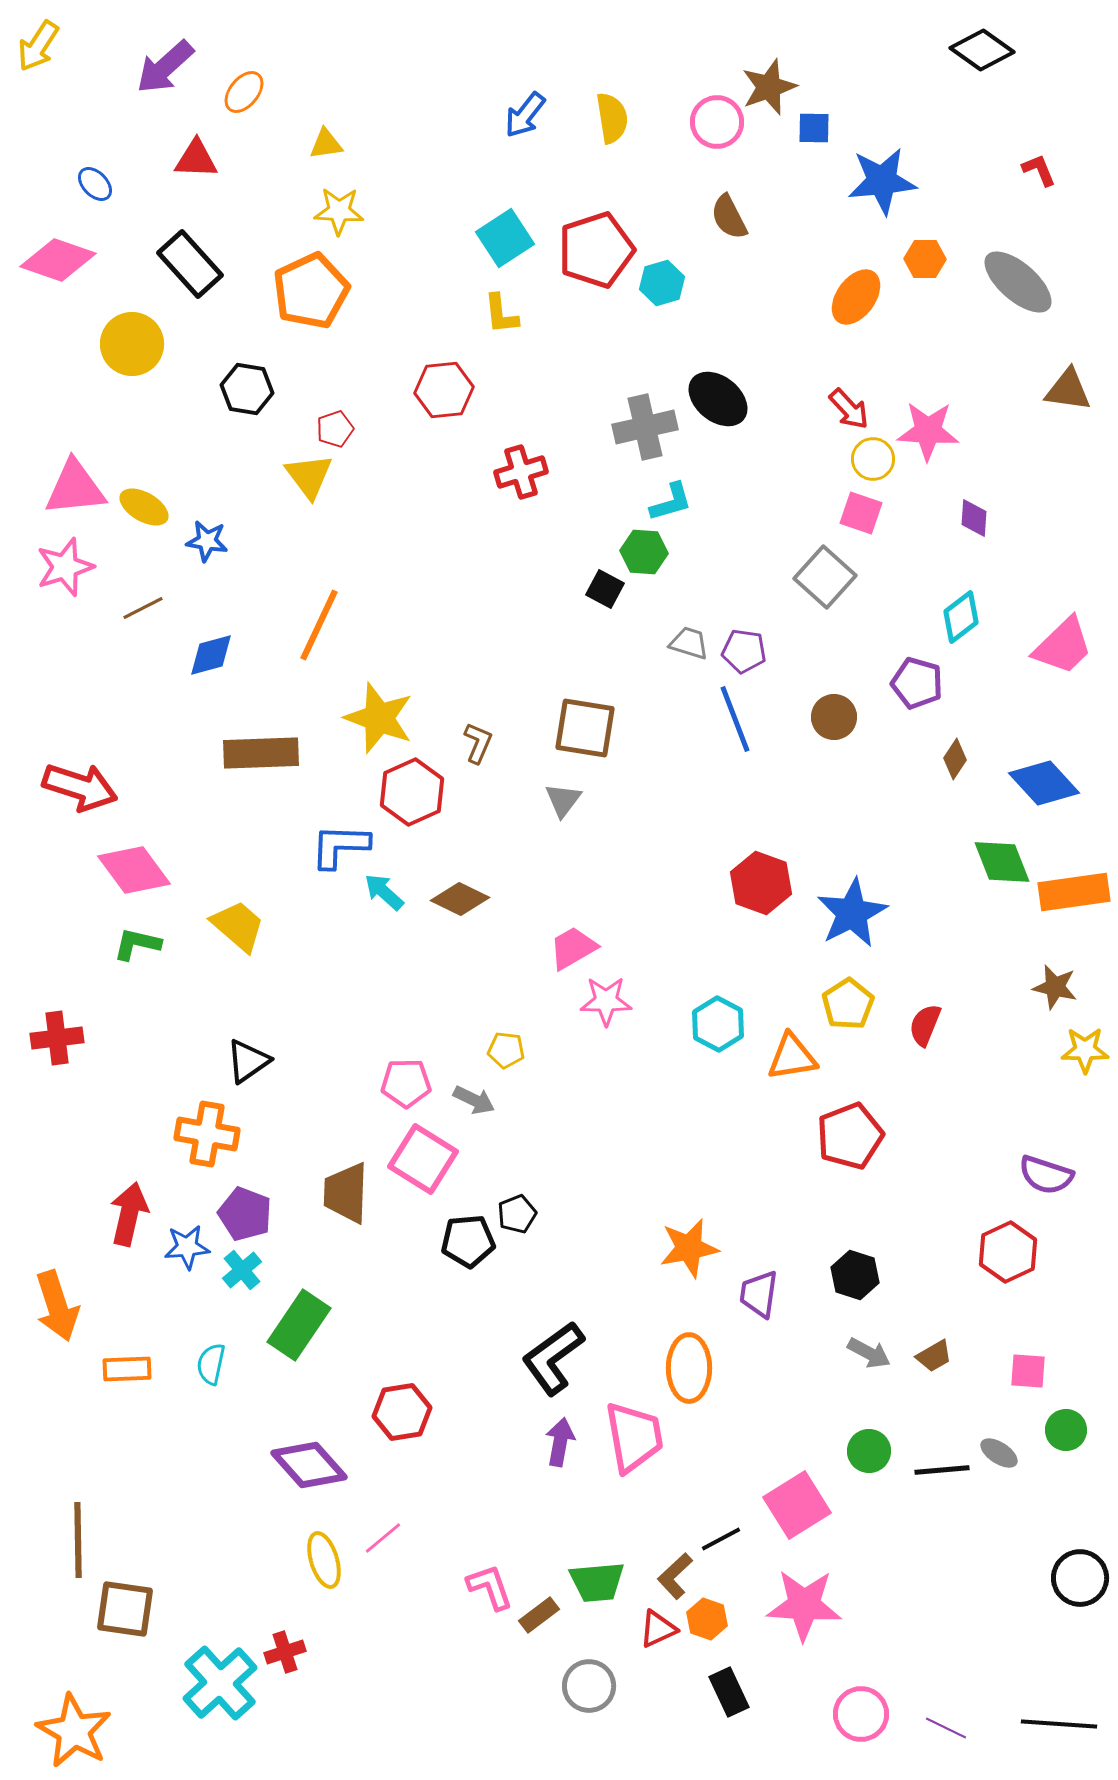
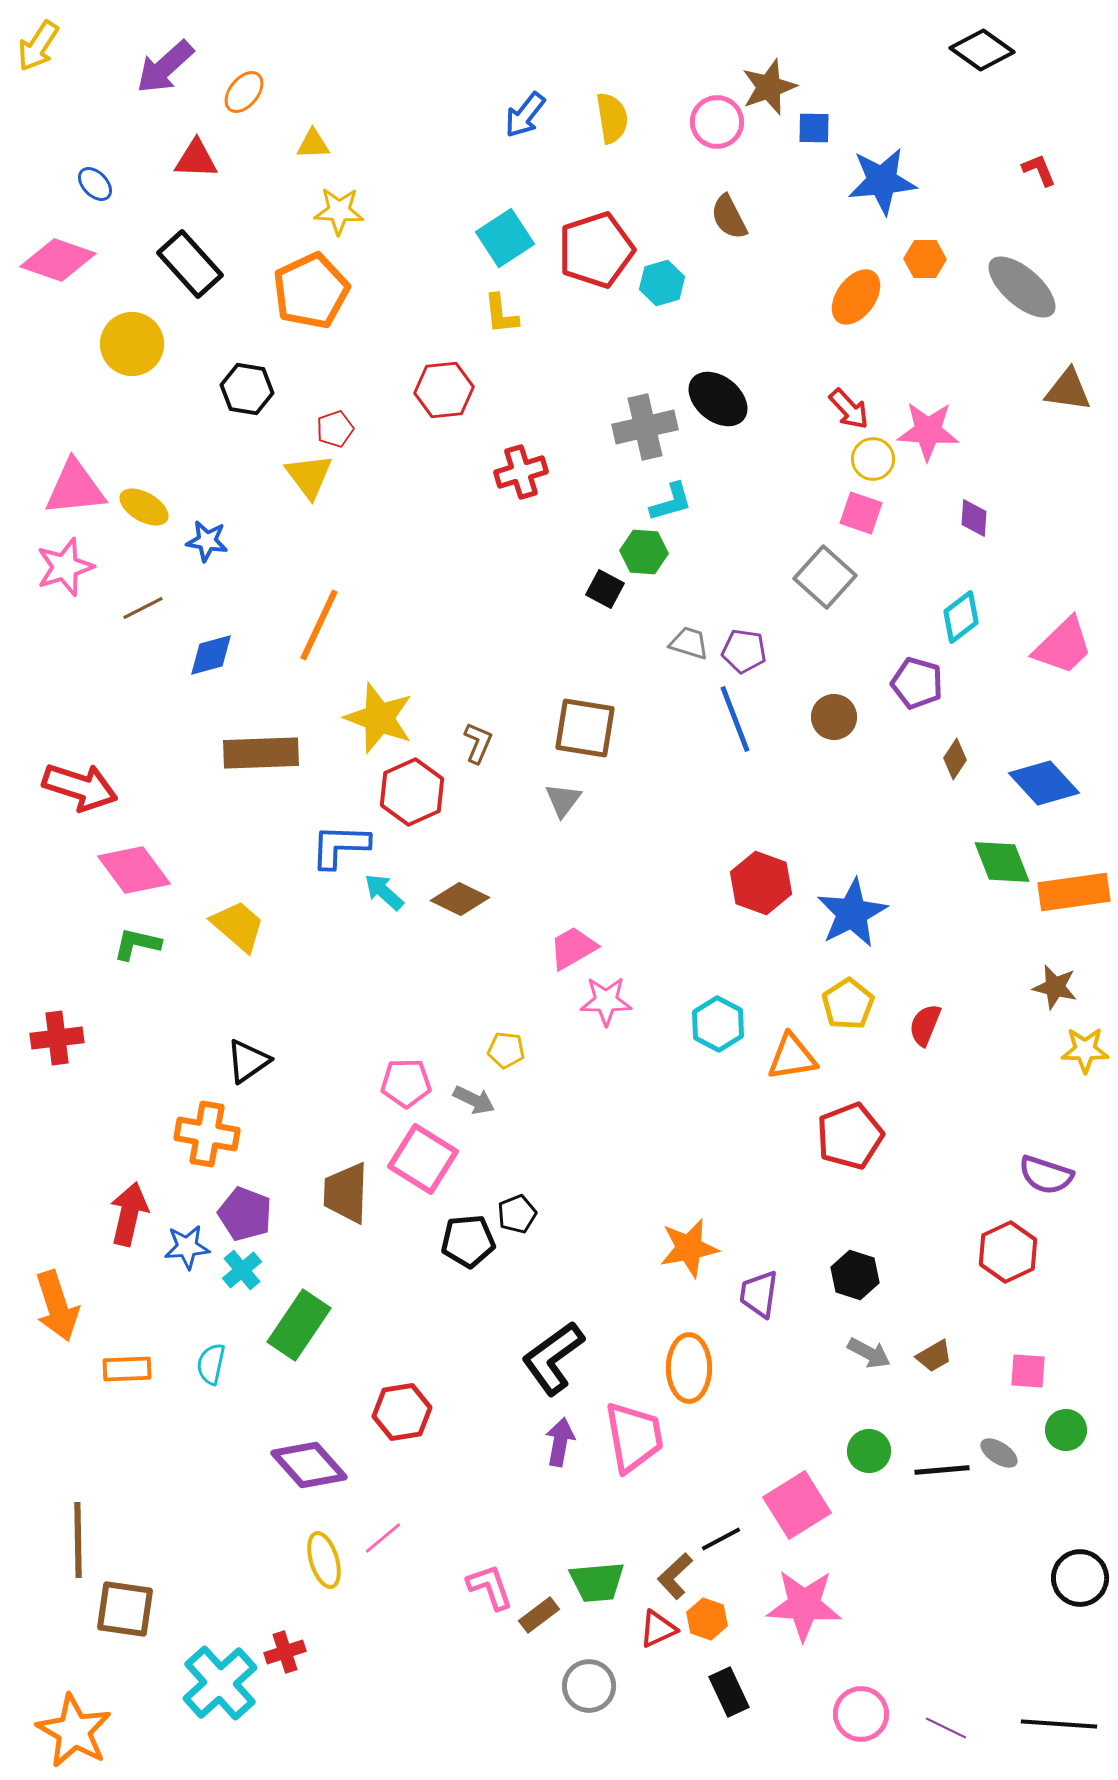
yellow triangle at (326, 144): moved 13 px left; rotated 6 degrees clockwise
gray ellipse at (1018, 282): moved 4 px right, 5 px down
